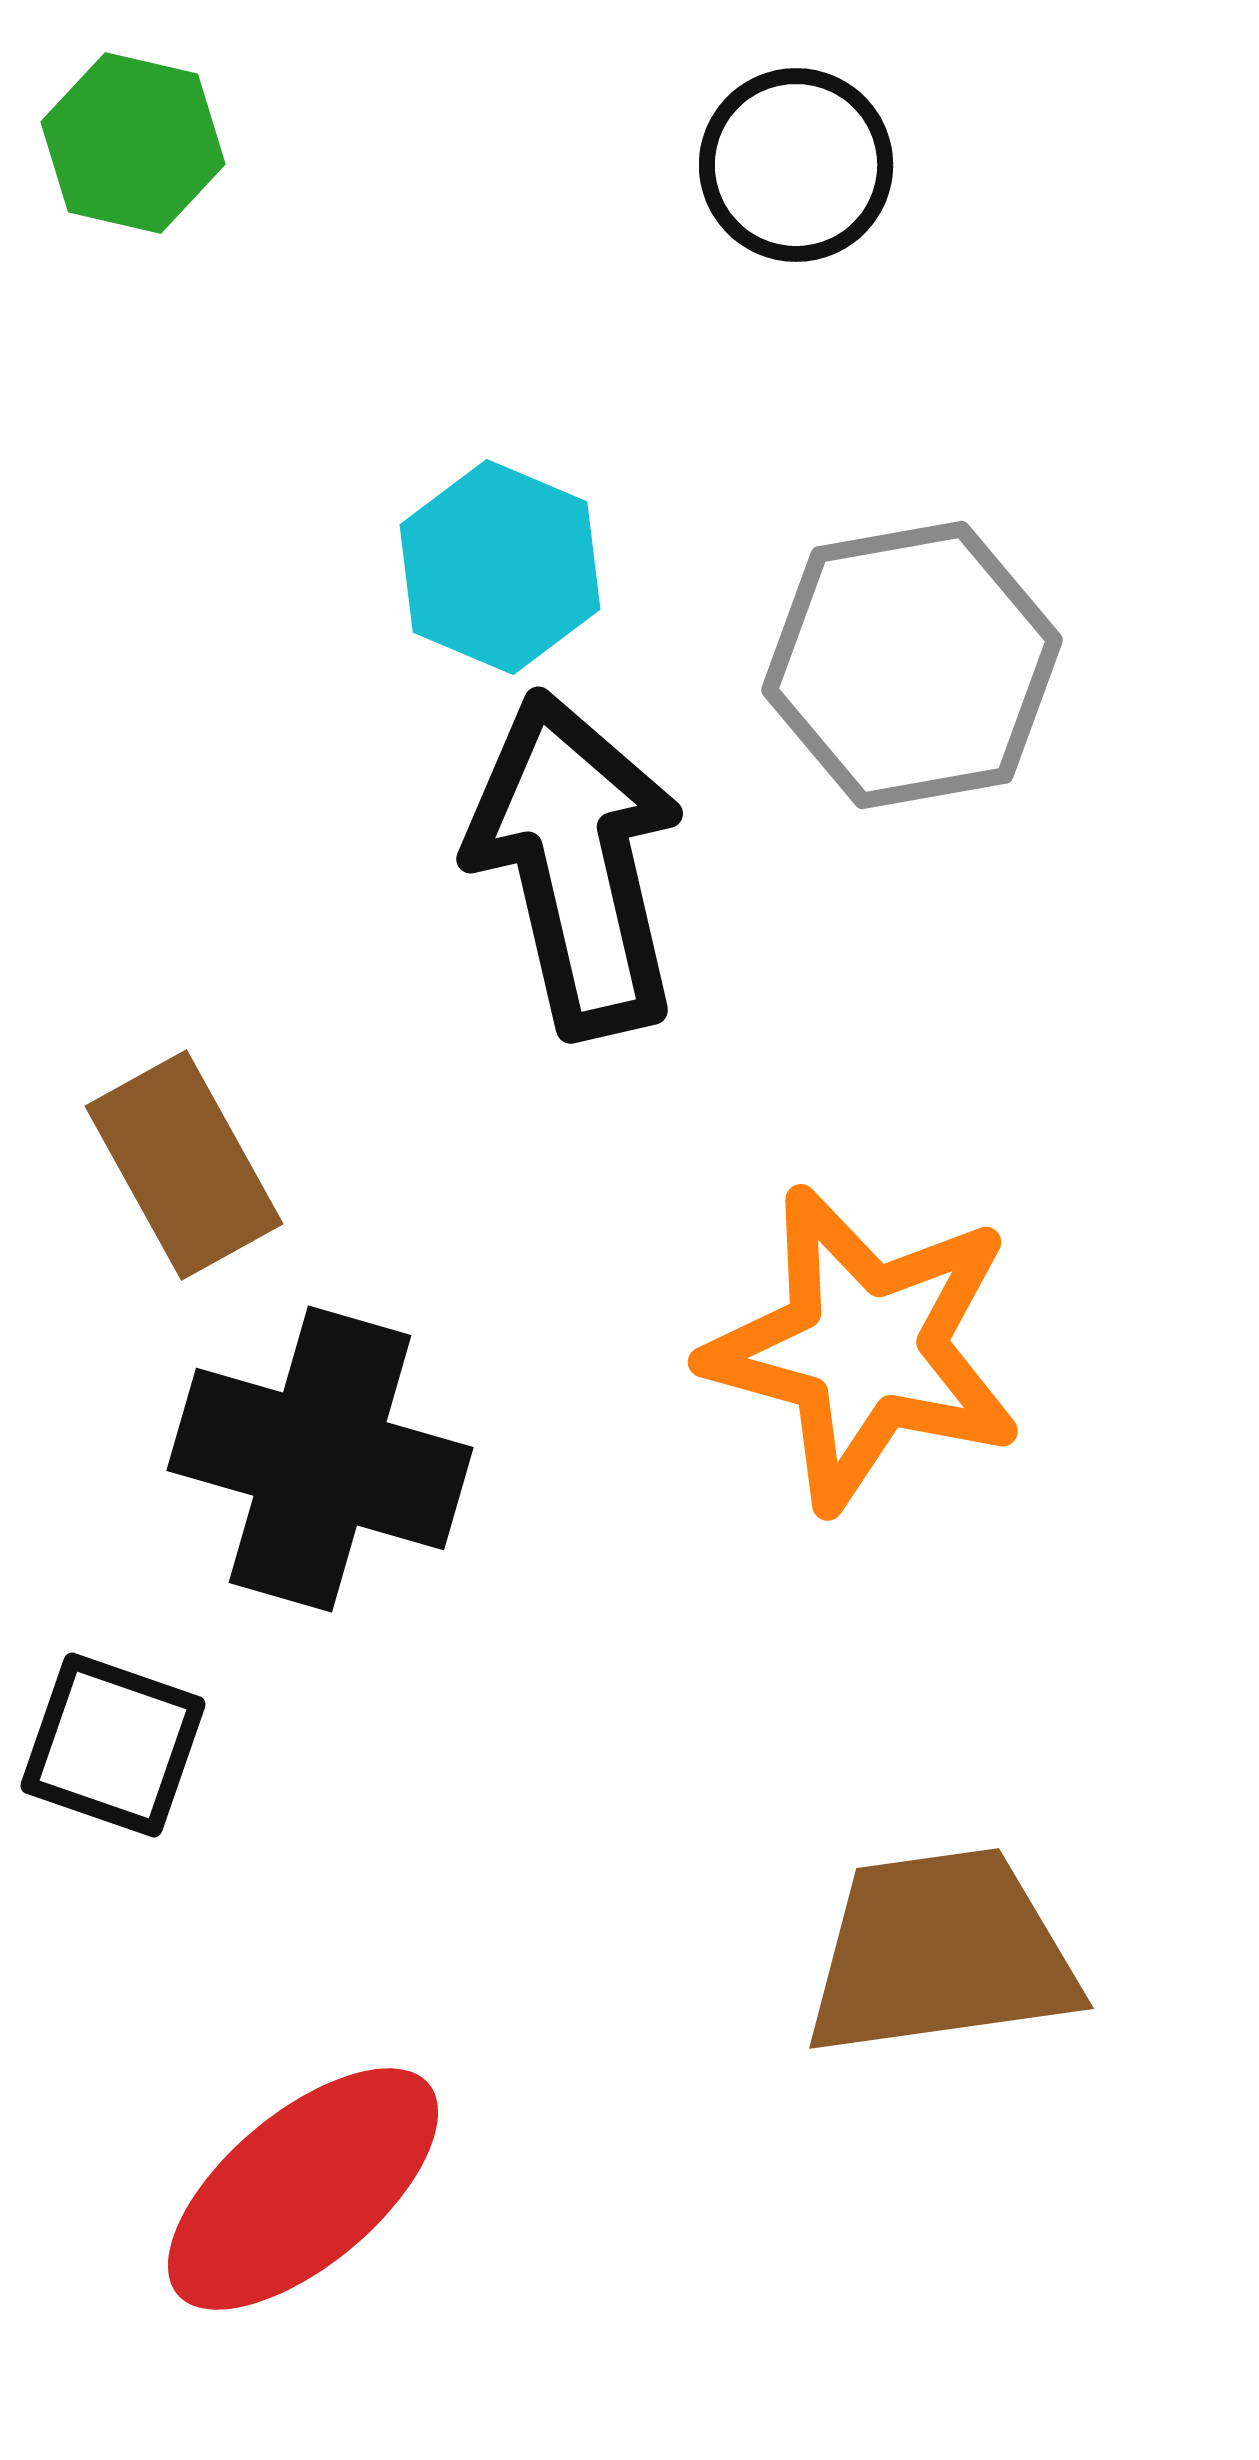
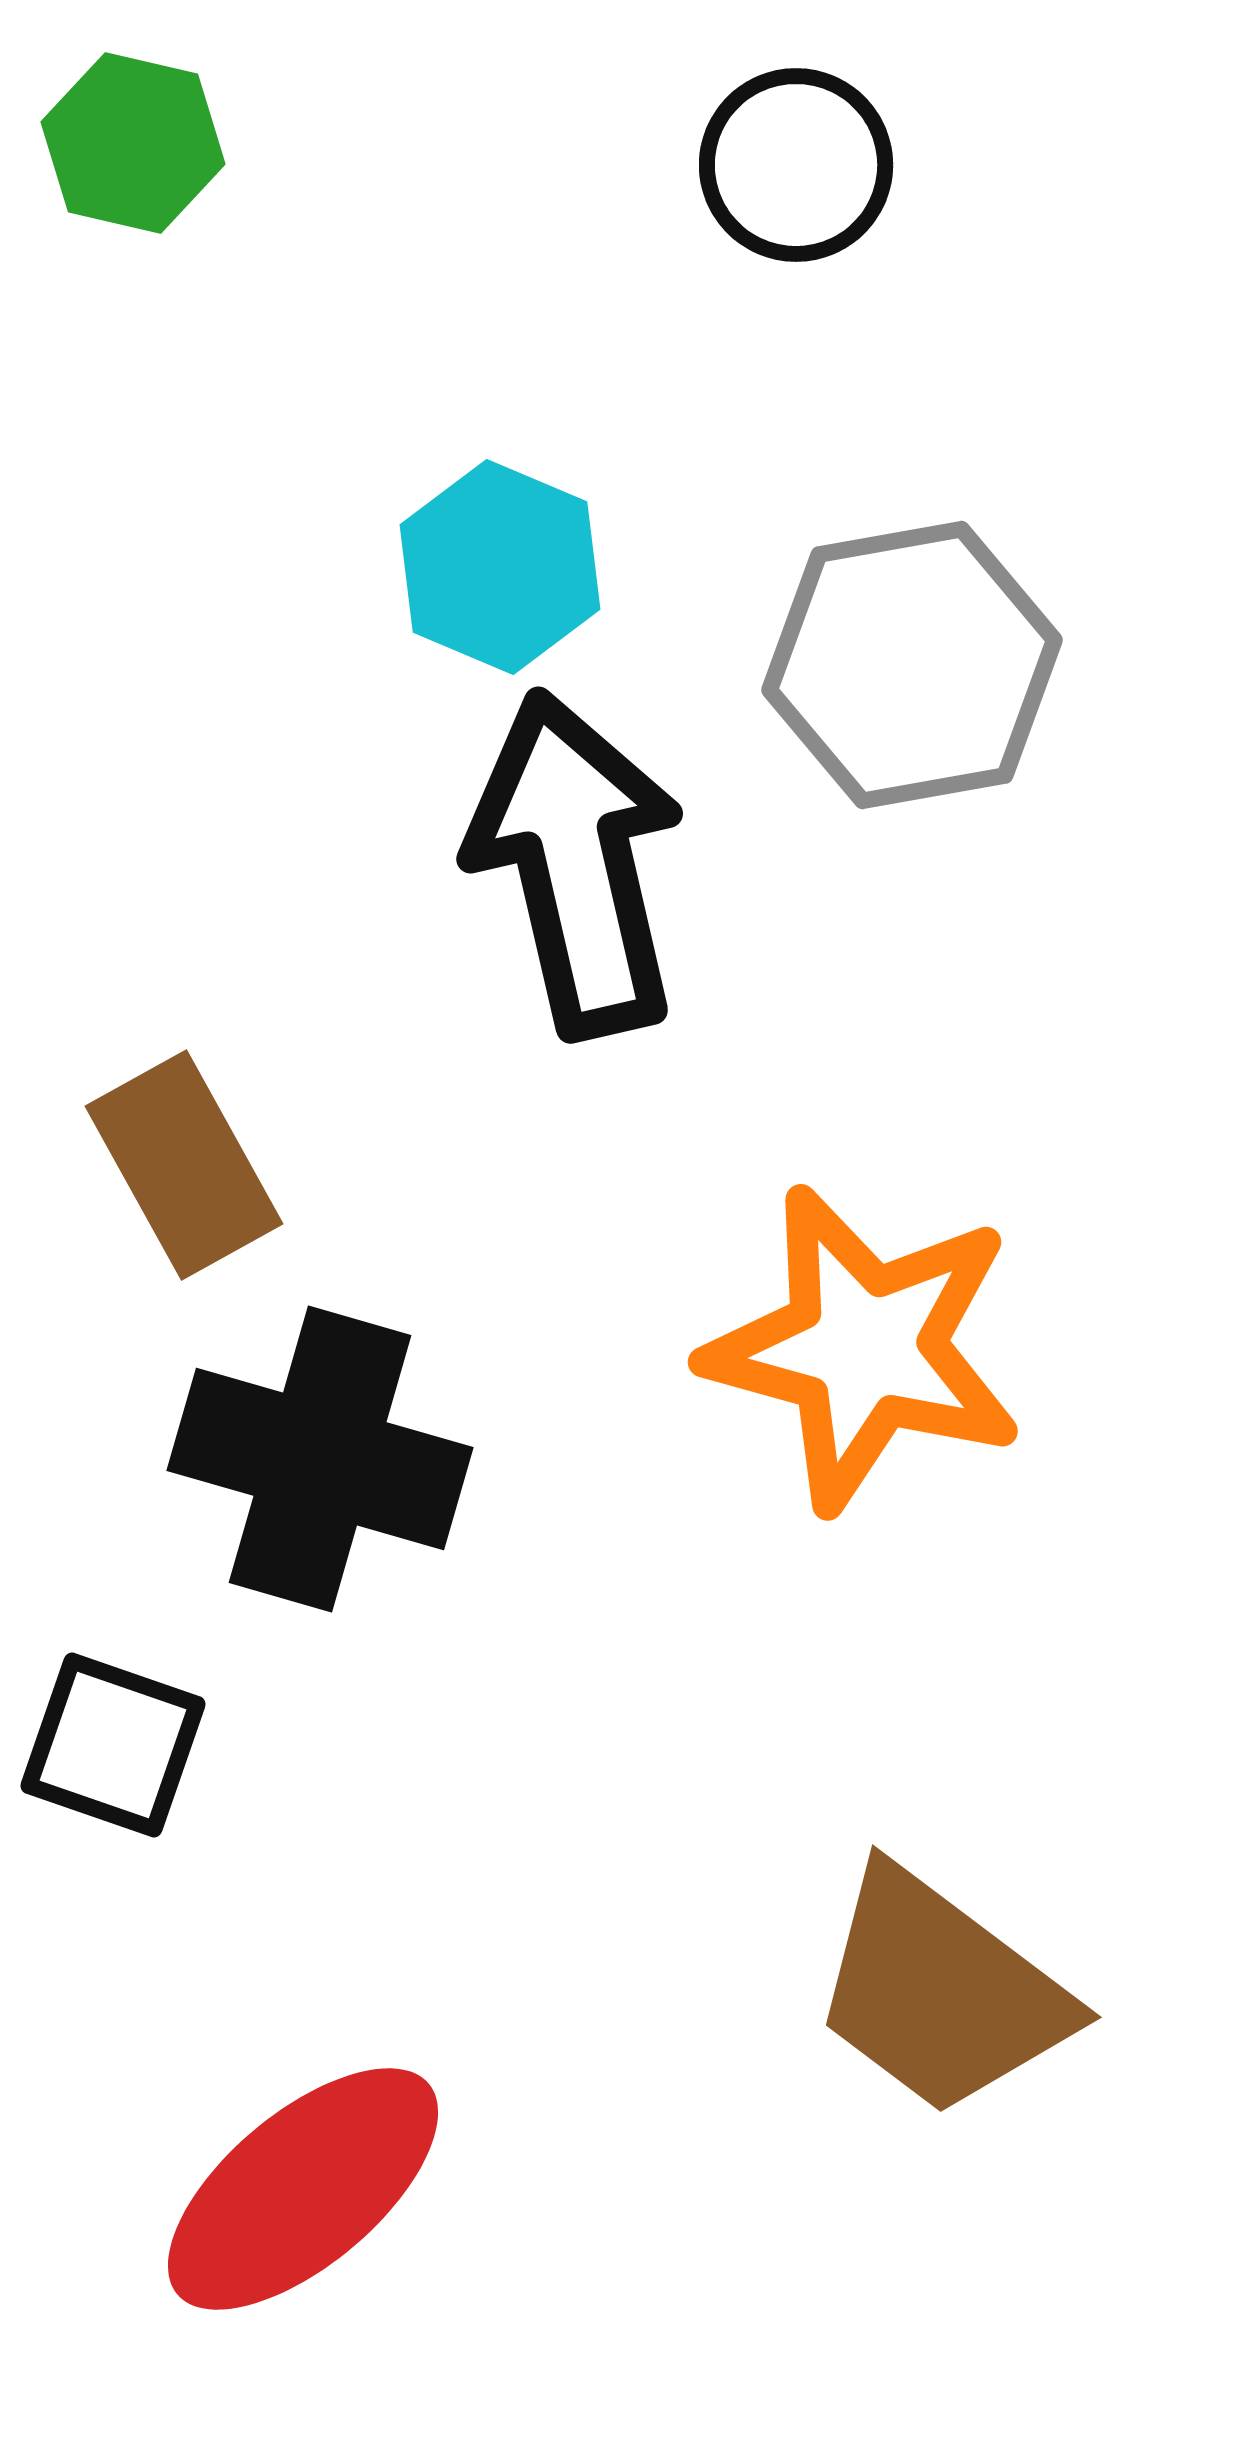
brown trapezoid: moved 39 px down; rotated 135 degrees counterclockwise
